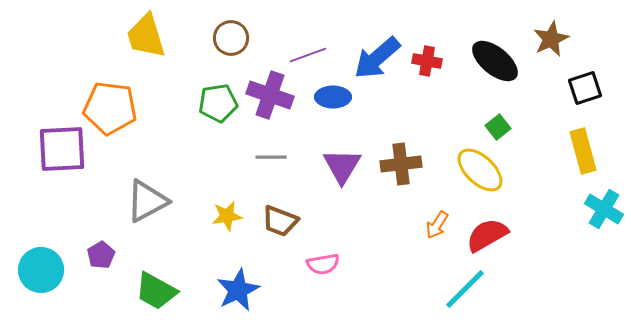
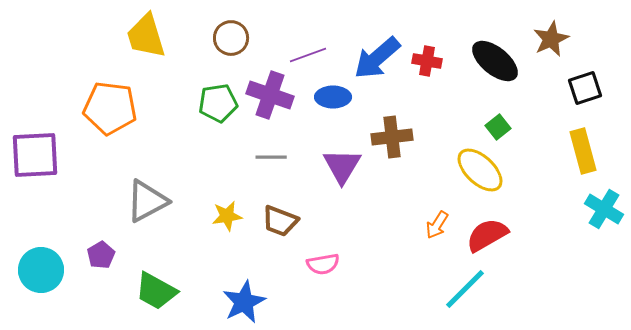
purple square: moved 27 px left, 6 px down
brown cross: moved 9 px left, 27 px up
blue star: moved 6 px right, 12 px down
